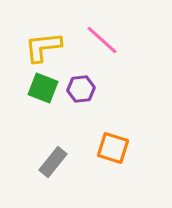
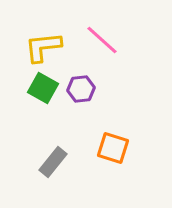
green square: rotated 8 degrees clockwise
